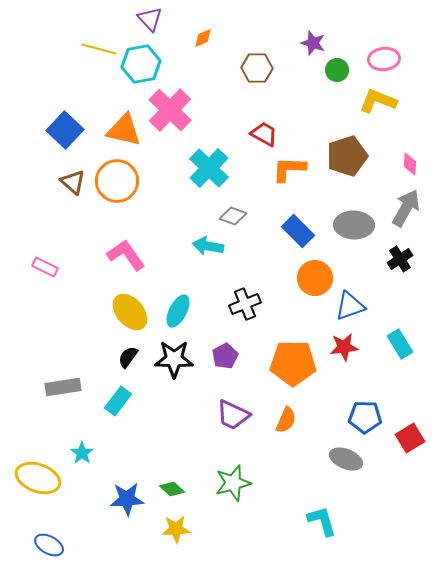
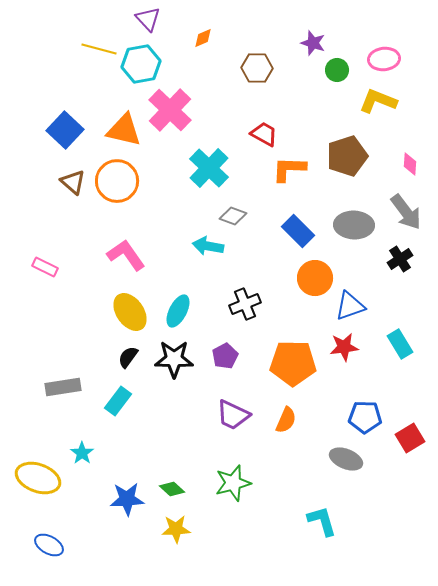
purple triangle at (150, 19): moved 2 px left
gray arrow at (406, 208): moved 4 px down; rotated 114 degrees clockwise
yellow ellipse at (130, 312): rotated 6 degrees clockwise
